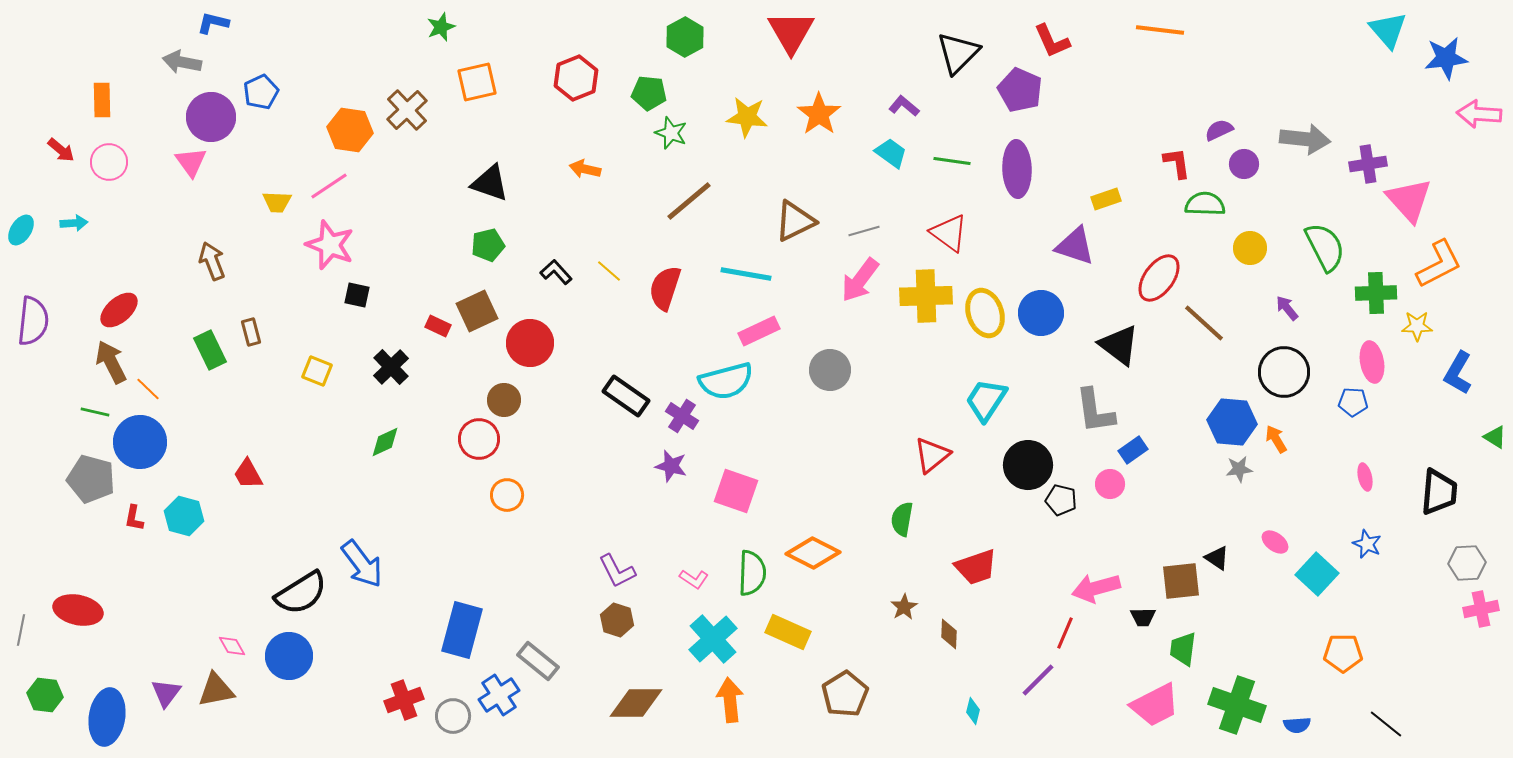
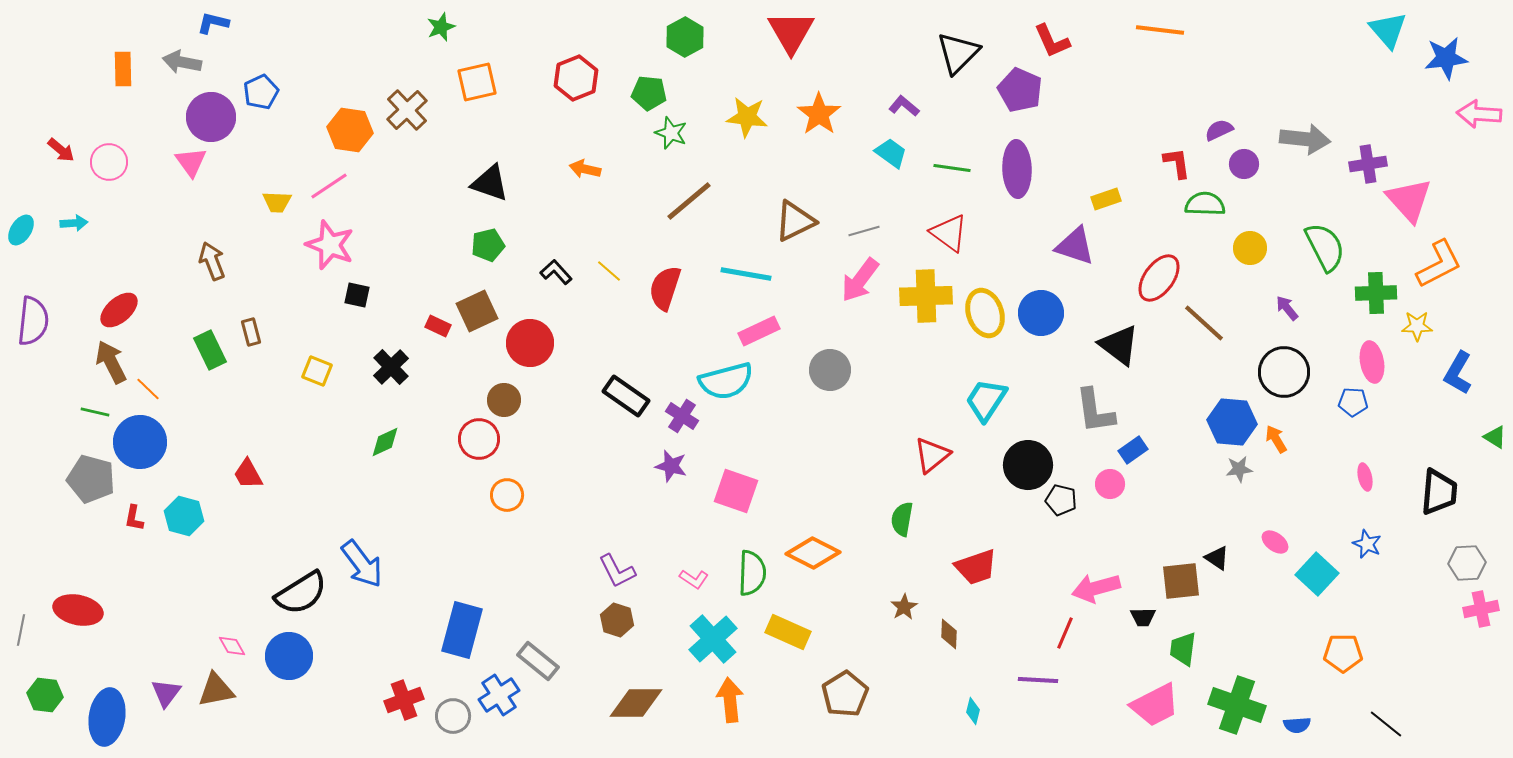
orange rectangle at (102, 100): moved 21 px right, 31 px up
green line at (952, 161): moved 7 px down
purple line at (1038, 680): rotated 48 degrees clockwise
